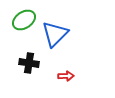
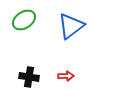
blue triangle: moved 16 px right, 8 px up; rotated 8 degrees clockwise
black cross: moved 14 px down
